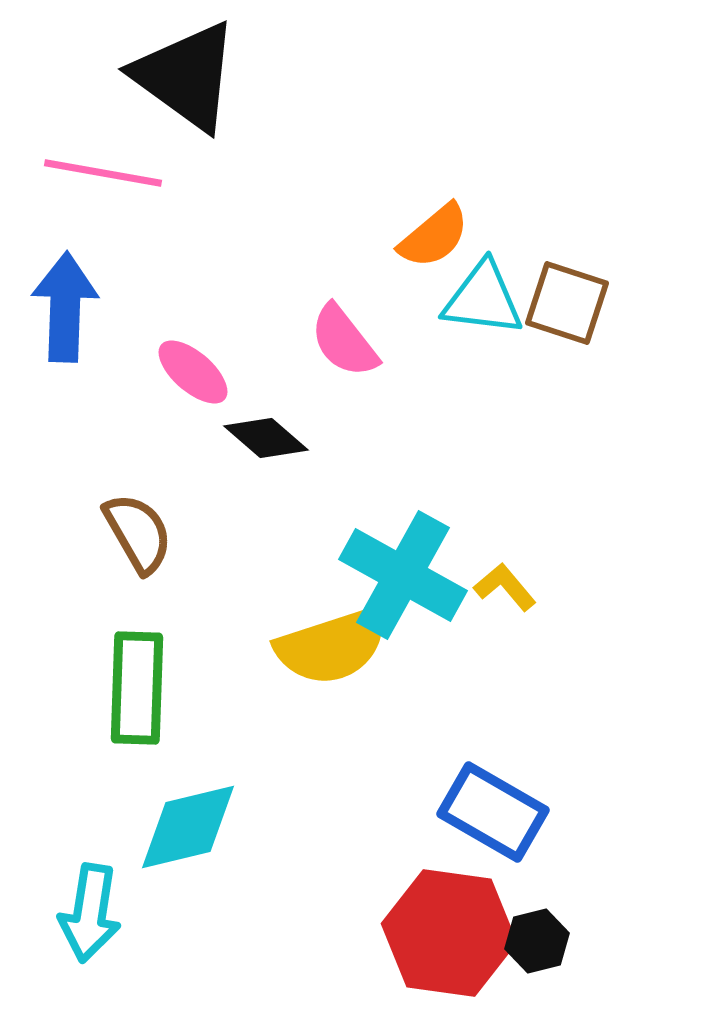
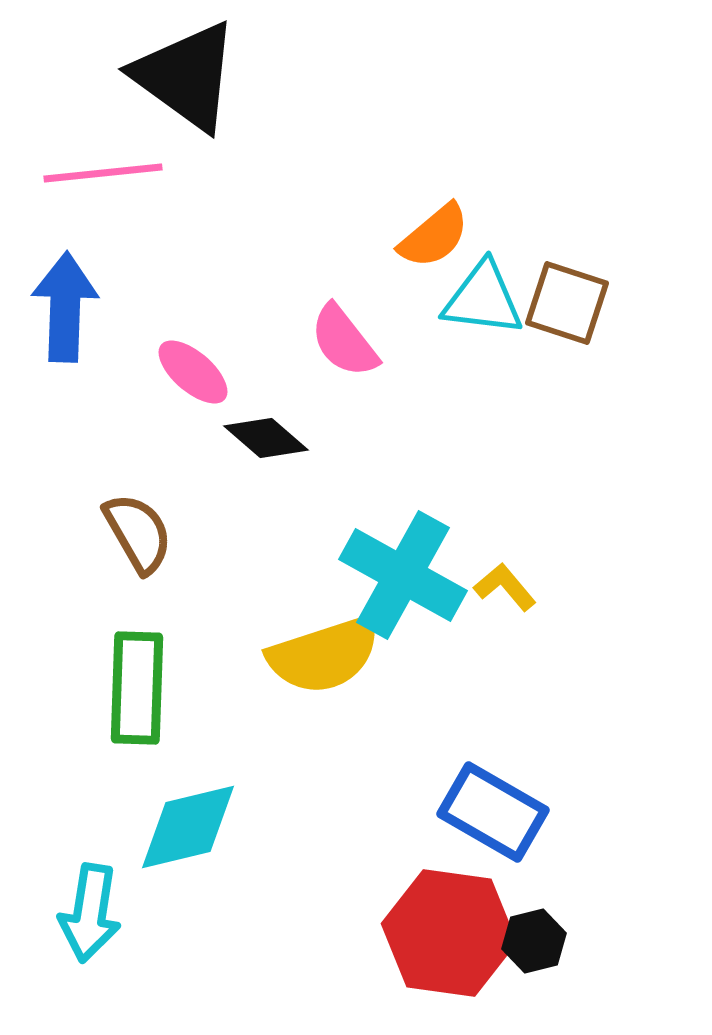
pink line: rotated 16 degrees counterclockwise
yellow semicircle: moved 8 px left, 9 px down
black hexagon: moved 3 px left
